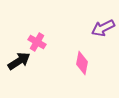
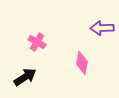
purple arrow: moved 1 px left; rotated 25 degrees clockwise
black arrow: moved 6 px right, 16 px down
